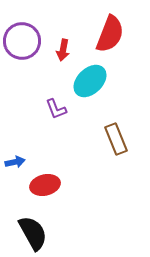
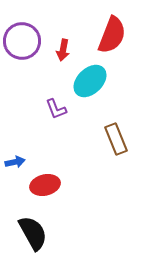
red semicircle: moved 2 px right, 1 px down
